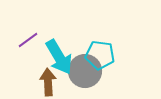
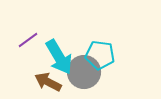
gray circle: moved 1 px left, 1 px down
brown arrow: rotated 60 degrees counterclockwise
